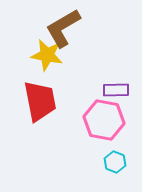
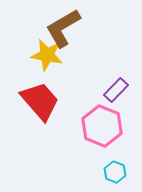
purple rectangle: rotated 45 degrees counterclockwise
red trapezoid: rotated 30 degrees counterclockwise
pink hexagon: moved 2 px left, 6 px down; rotated 12 degrees clockwise
cyan hexagon: moved 10 px down
